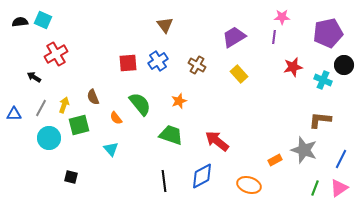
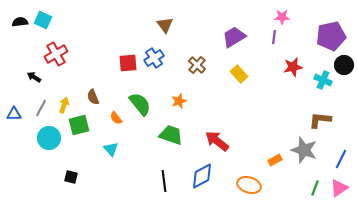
purple pentagon: moved 3 px right, 3 px down
blue cross: moved 4 px left, 3 px up
brown cross: rotated 12 degrees clockwise
